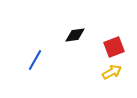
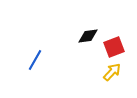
black diamond: moved 13 px right, 1 px down
yellow arrow: rotated 18 degrees counterclockwise
